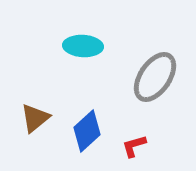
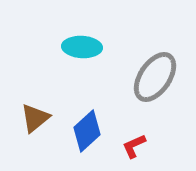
cyan ellipse: moved 1 px left, 1 px down
red L-shape: rotated 8 degrees counterclockwise
